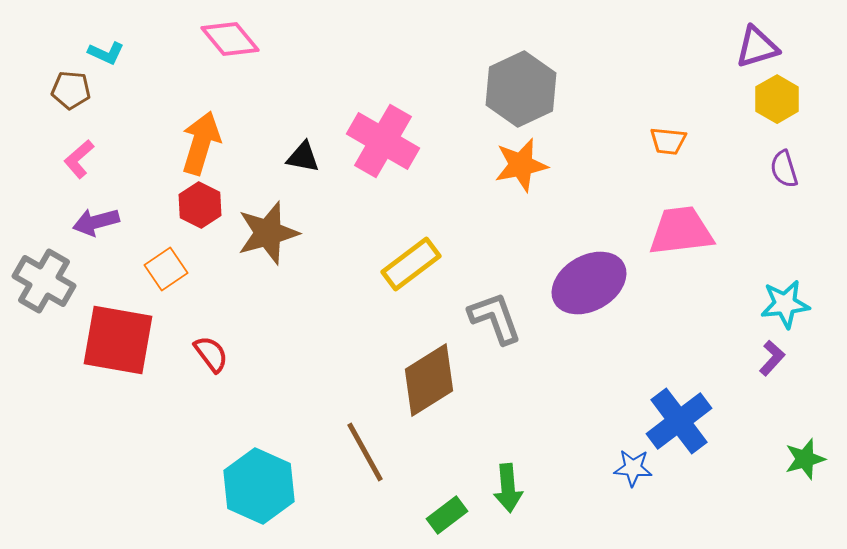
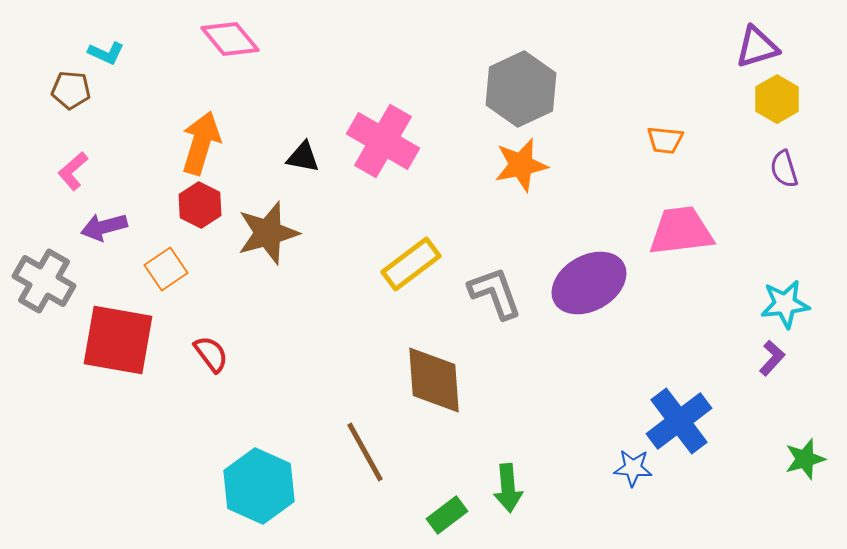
orange trapezoid: moved 3 px left, 1 px up
pink L-shape: moved 6 px left, 12 px down
purple arrow: moved 8 px right, 5 px down
gray L-shape: moved 25 px up
brown diamond: moved 5 px right; rotated 62 degrees counterclockwise
